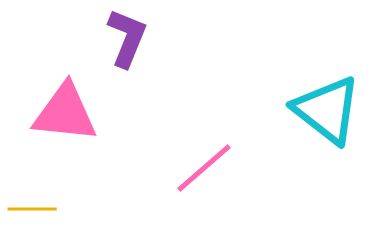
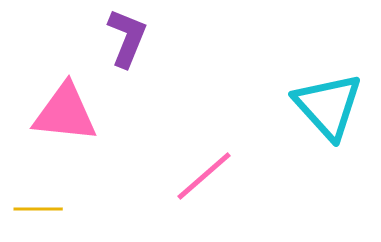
cyan triangle: moved 1 px right, 4 px up; rotated 10 degrees clockwise
pink line: moved 8 px down
yellow line: moved 6 px right
